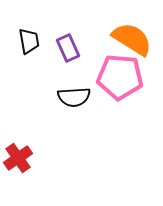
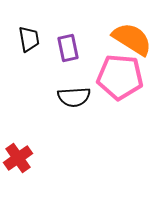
black trapezoid: moved 2 px up
purple rectangle: rotated 12 degrees clockwise
